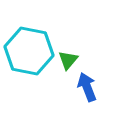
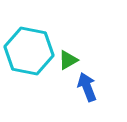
green triangle: rotated 20 degrees clockwise
